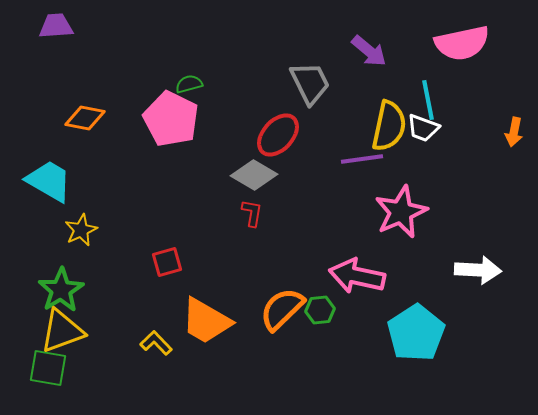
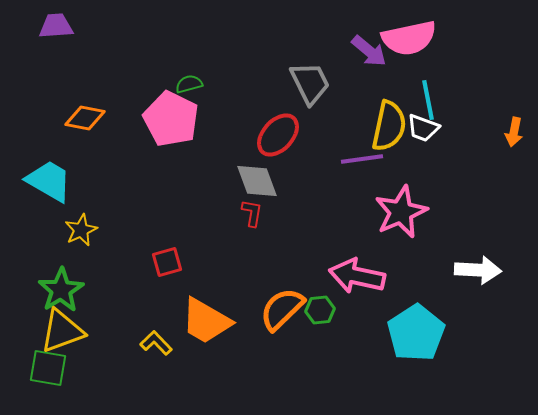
pink semicircle: moved 53 px left, 5 px up
gray diamond: moved 3 px right, 6 px down; rotated 39 degrees clockwise
